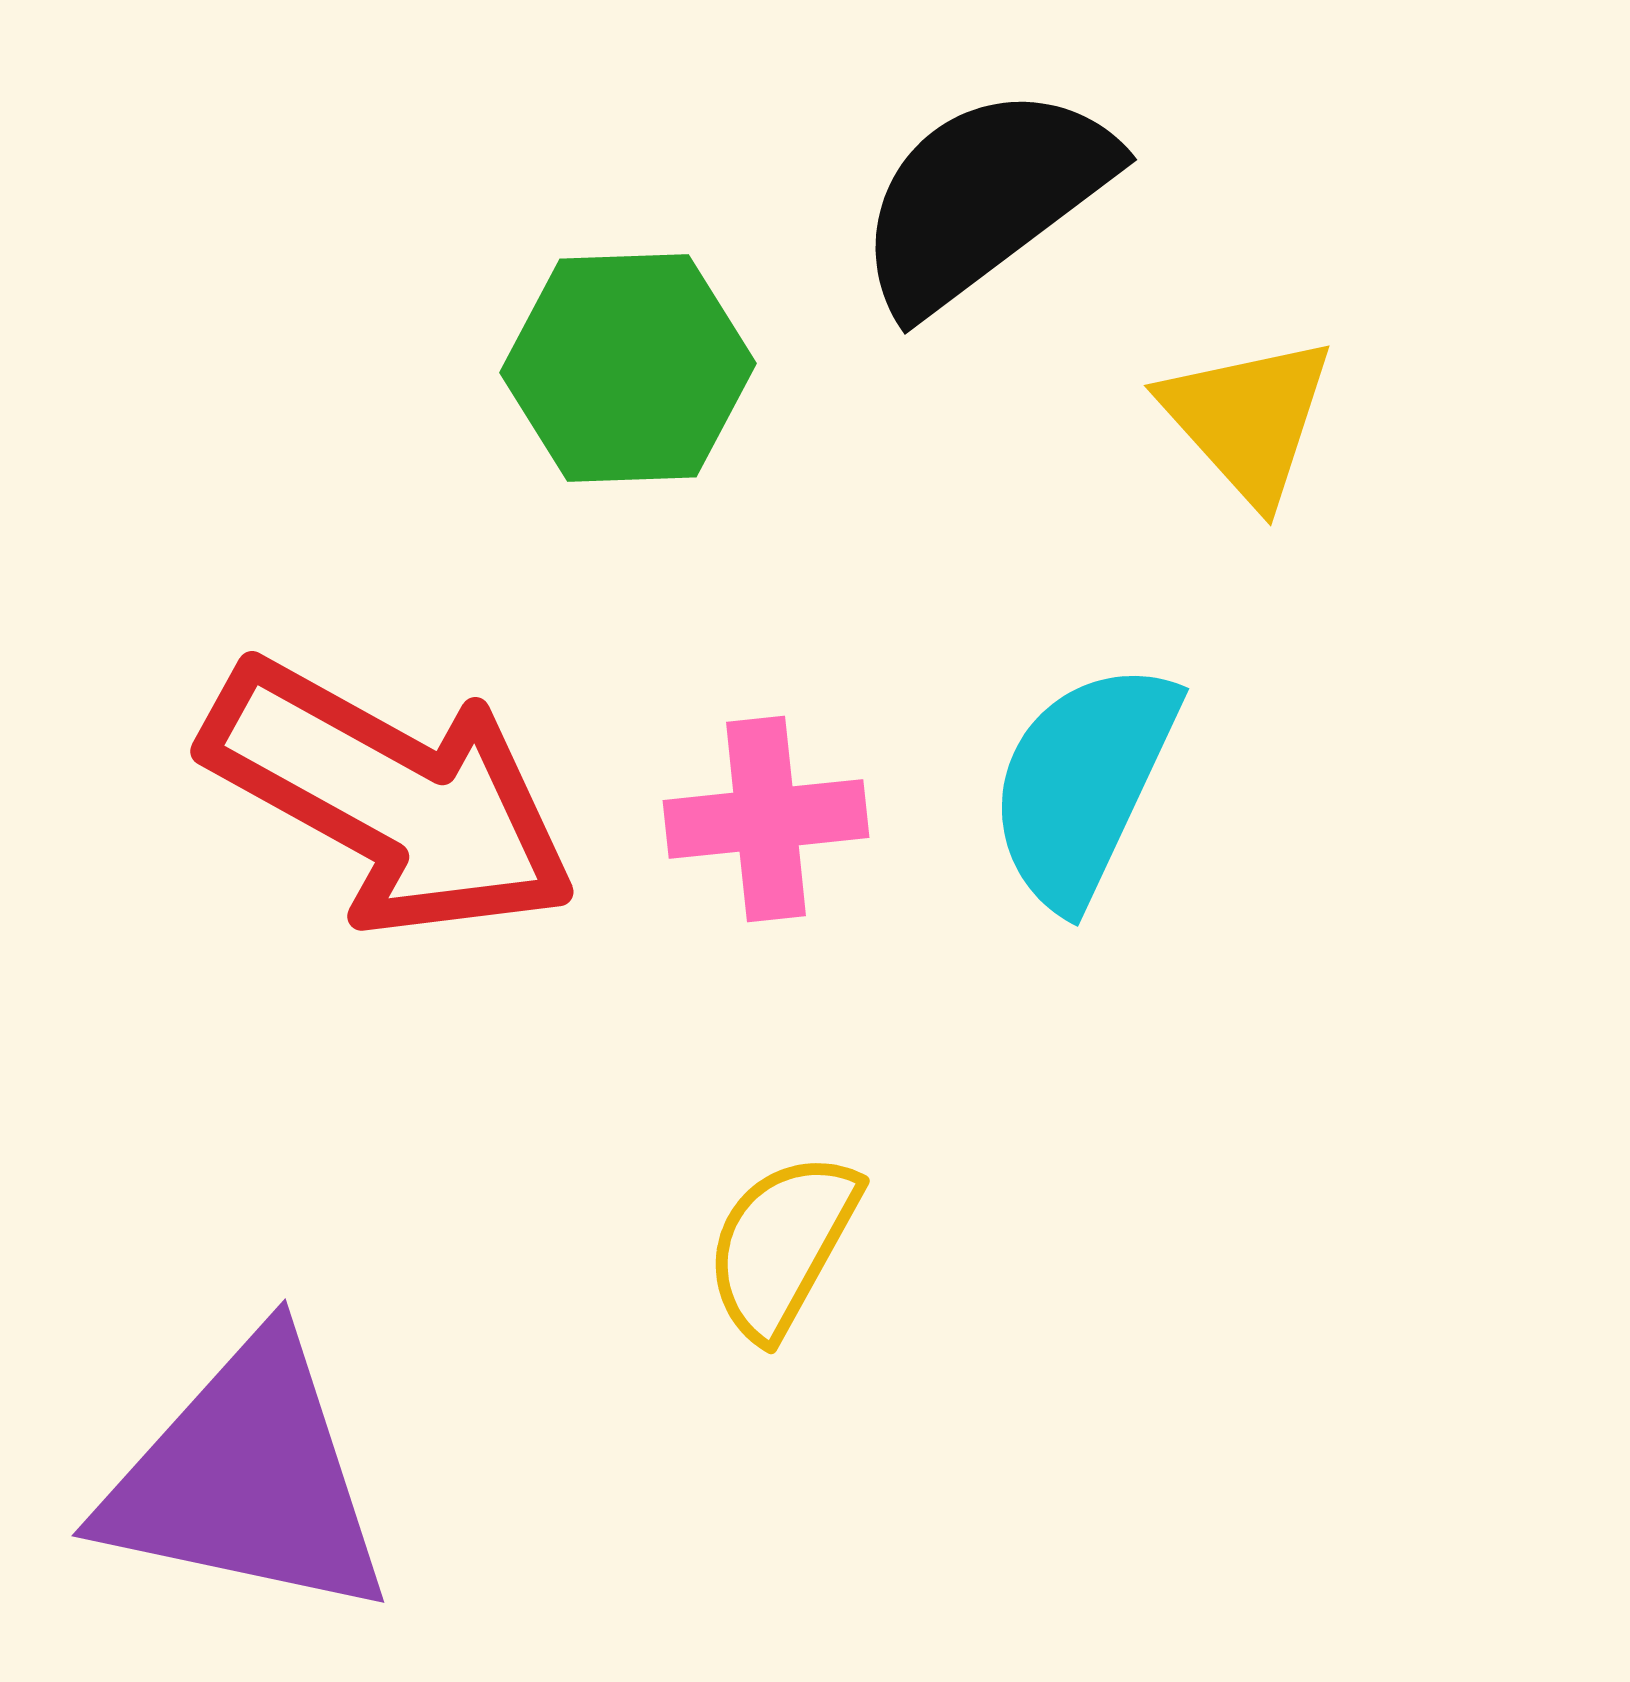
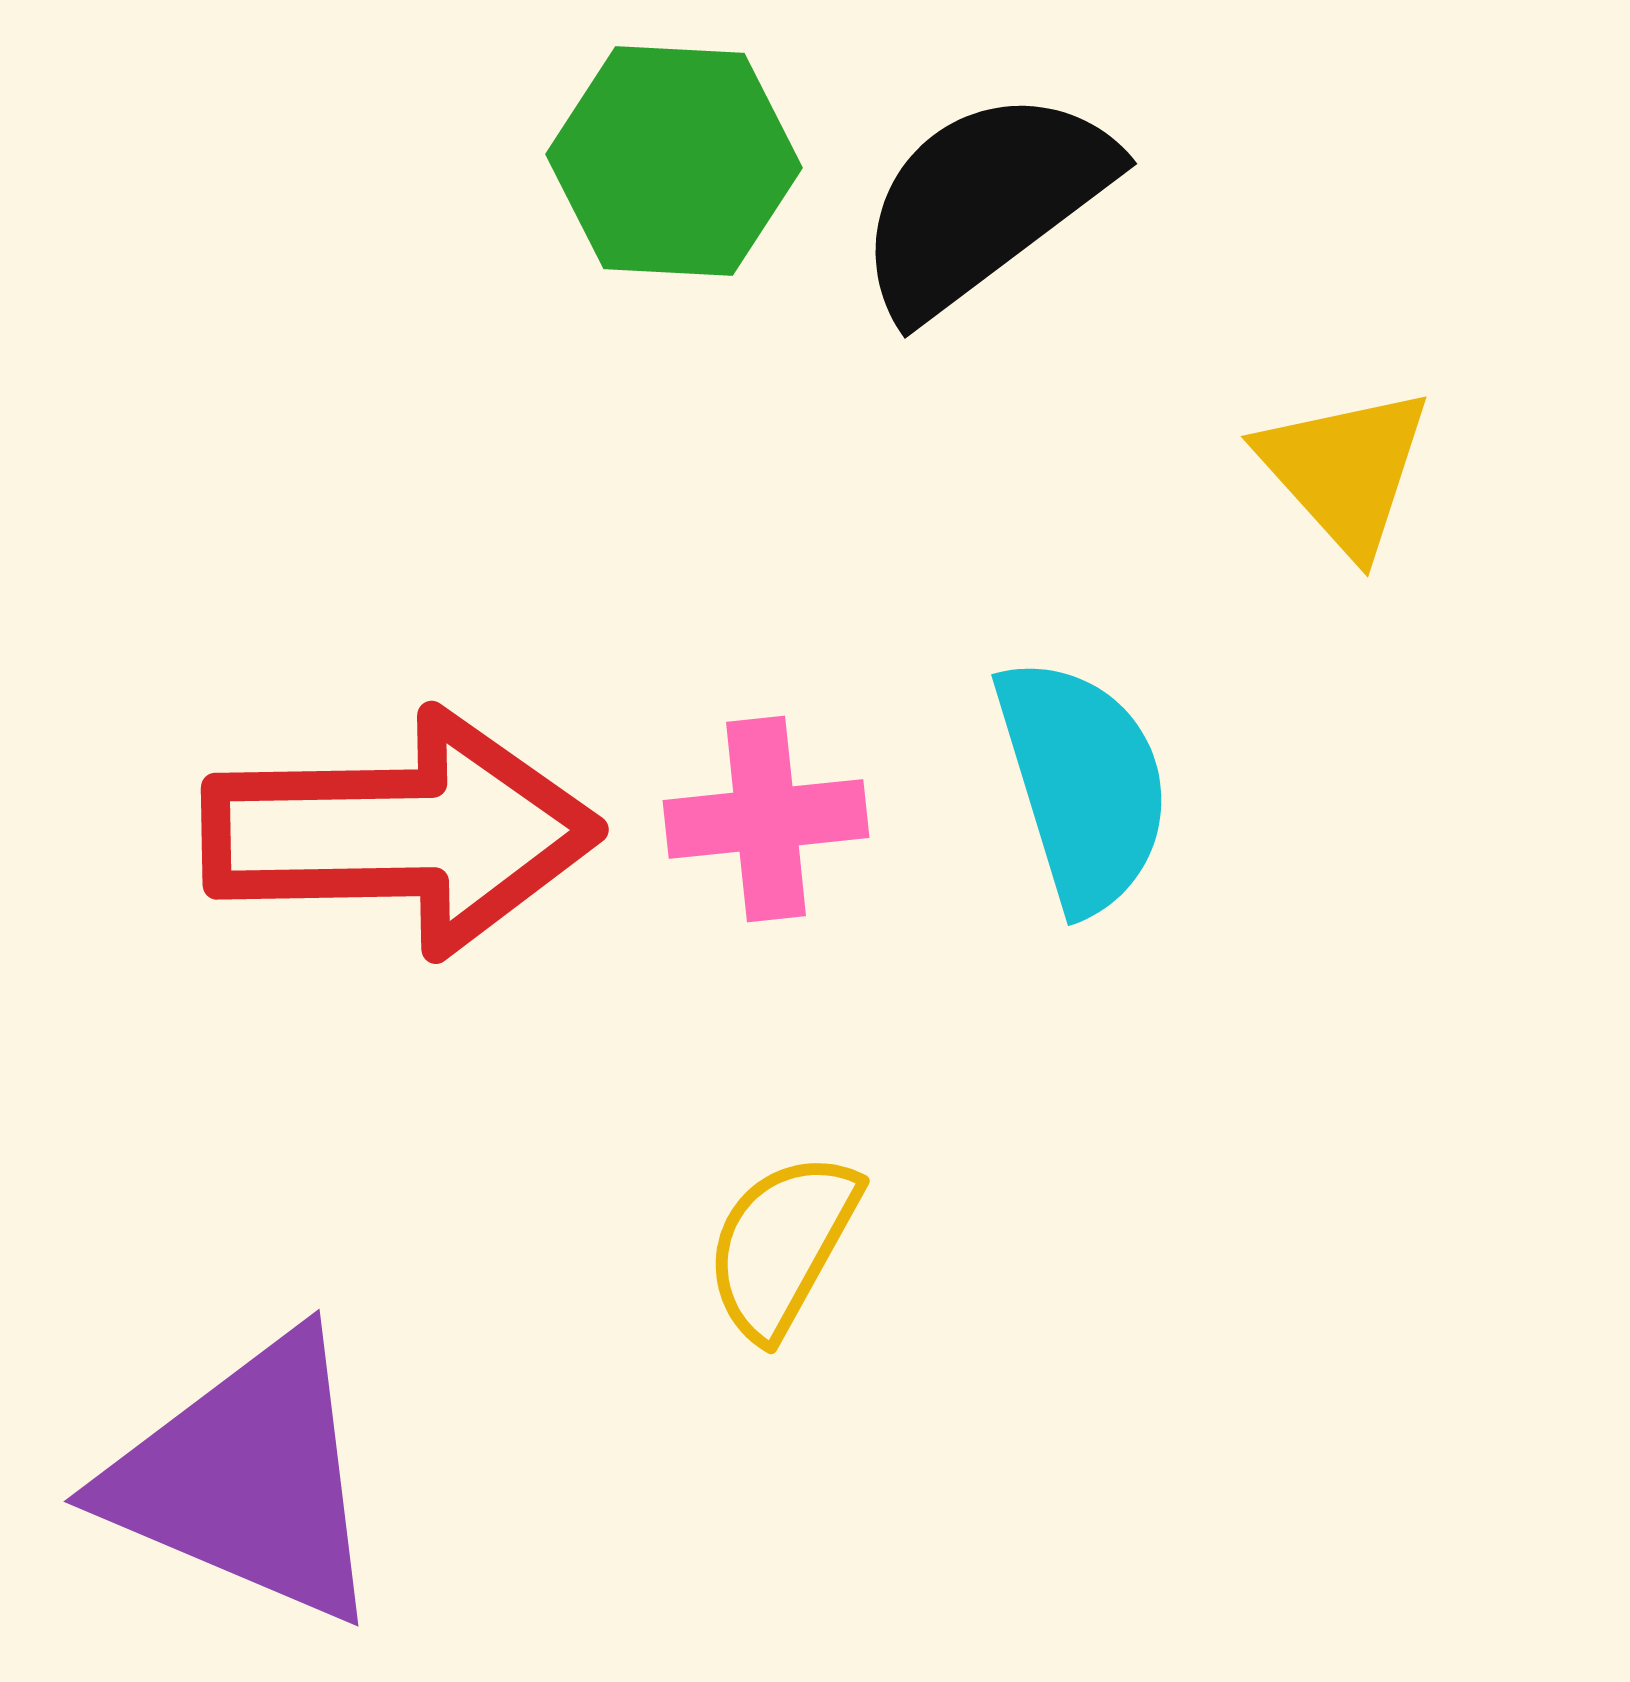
black semicircle: moved 4 px down
green hexagon: moved 46 px right, 207 px up; rotated 5 degrees clockwise
yellow triangle: moved 97 px right, 51 px down
cyan semicircle: rotated 138 degrees clockwise
red arrow: moved 11 px right, 35 px down; rotated 30 degrees counterclockwise
purple triangle: rotated 11 degrees clockwise
